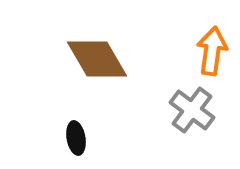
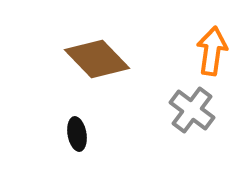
brown diamond: rotated 14 degrees counterclockwise
black ellipse: moved 1 px right, 4 px up
